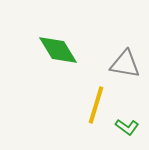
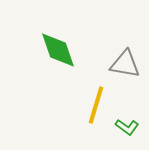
green diamond: rotated 12 degrees clockwise
